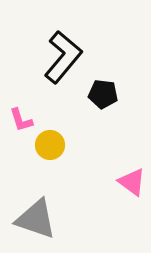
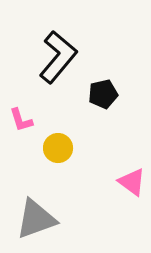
black L-shape: moved 5 px left
black pentagon: rotated 20 degrees counterclockwise
yellow circle: moved 8 px right, 3 px down
gray triangle: rotated 39 degrees counterclockwise
